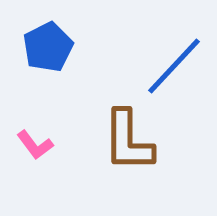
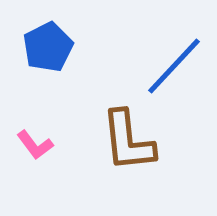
brown L-shape: rotated 6 degrees counterclockwise
